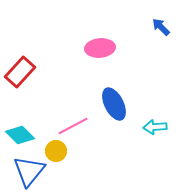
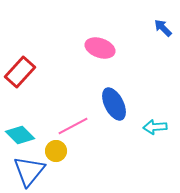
blue arrow: moved 2 px right, 1 px down
pink ellipse: rotated 24 degrees clockwise
